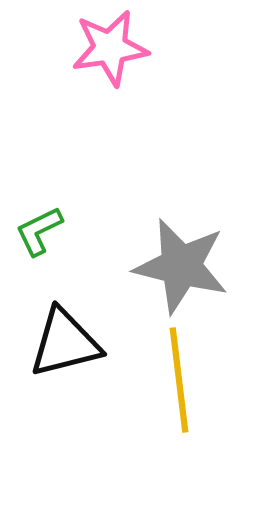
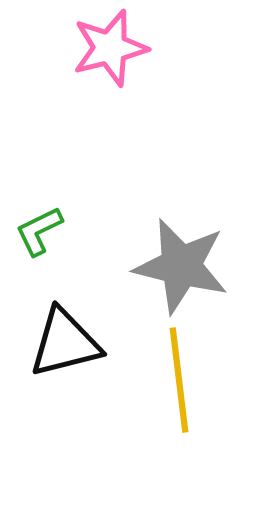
pink star: rotated 6 degrees counterclockwise
